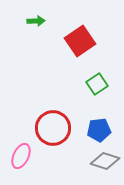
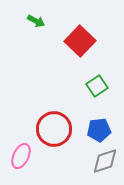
green arrow: rotated 30 degrees clockwise
red square: rotated 12 degrees counterclockwise
green square: moved 2 px down
red circle: moved 1 px right, 1 px down
gray diamond: rotated 36 degrees counterclockwise
